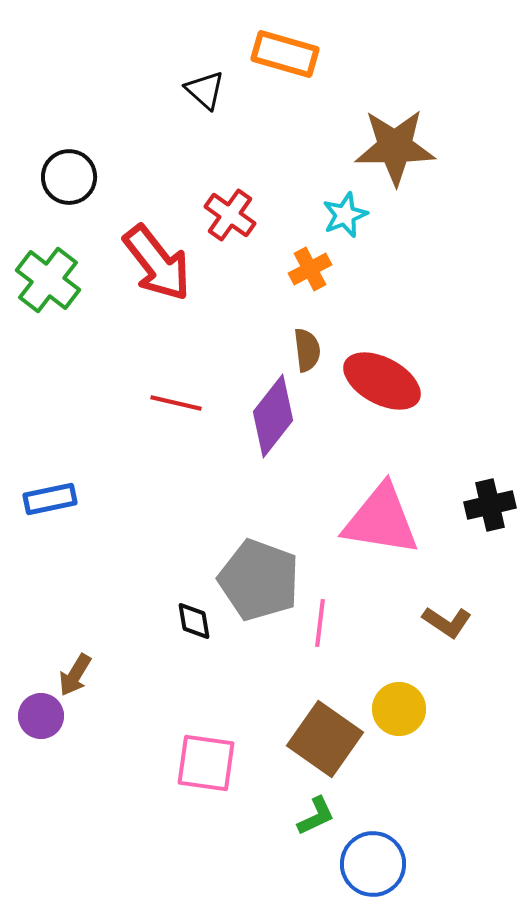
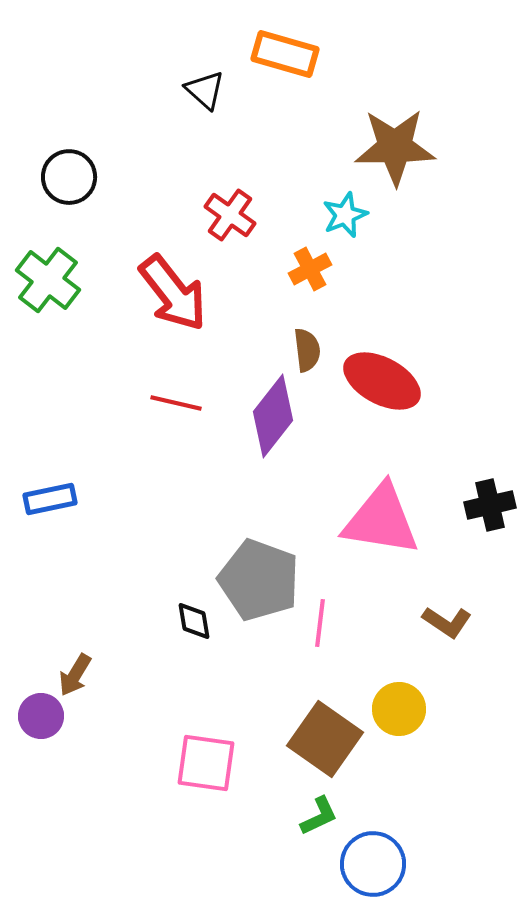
red arrow: moved 16 px right, 30 px down
green L-shape: moved 3 px right
